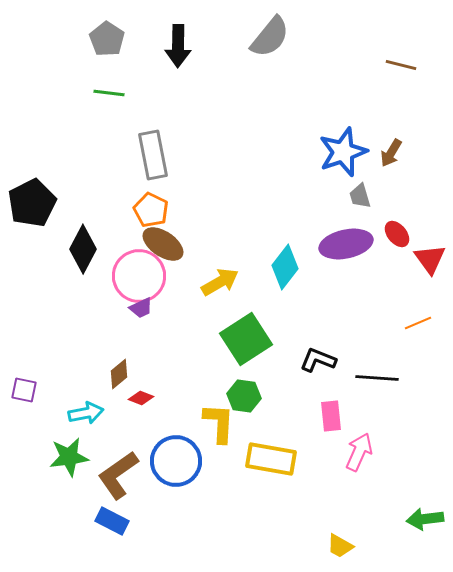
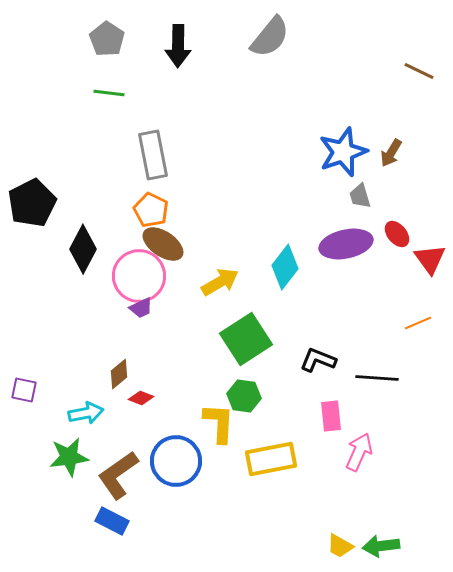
brown line: moved 18 px right, 6 px down; rotated 12 degrees clockwise
yellow rectangle: rotated 21 degrees counterclockwise
green arrow: moved 44 px left, 27 px down
